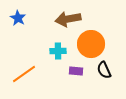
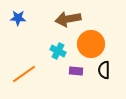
blue star: rotated 28 degrees counterclockwise
cyan cross: rotated 28 degrees clockwise
black semicircle: rotated 24 degrees clockwise
